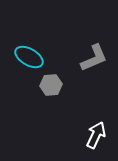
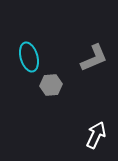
cyan ellipse: rotated 44 degrees clockwise
